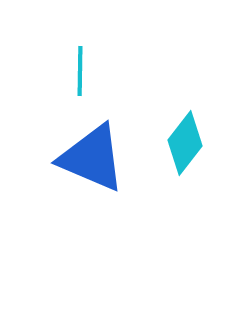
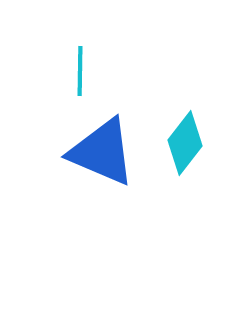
blue triangle: moved 10 px right, 6 px up
